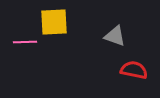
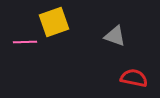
yellow square: rotated 16 degrees counterclockwise
red semicircle: moved 8 px down
